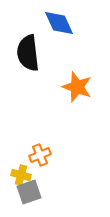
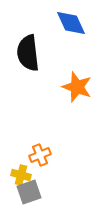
blue diamond: moved 12 px right
